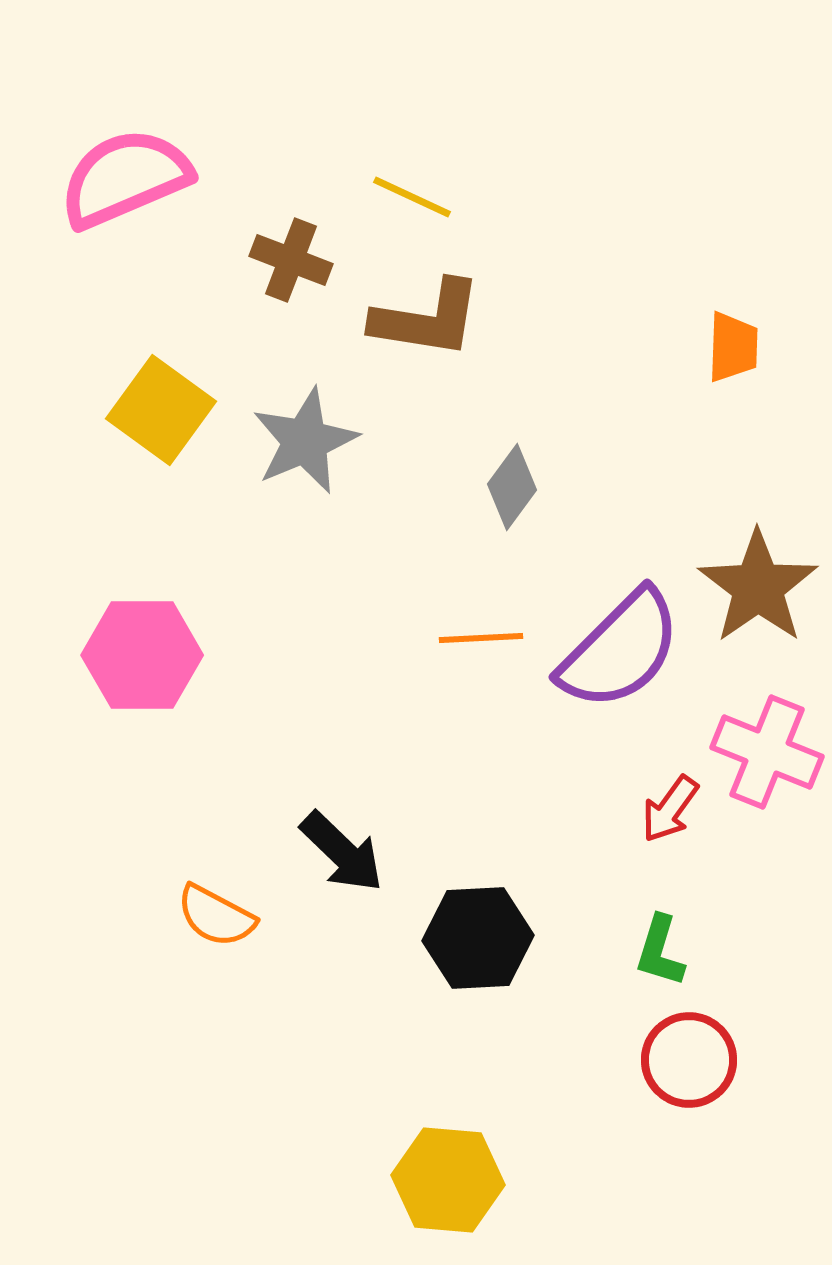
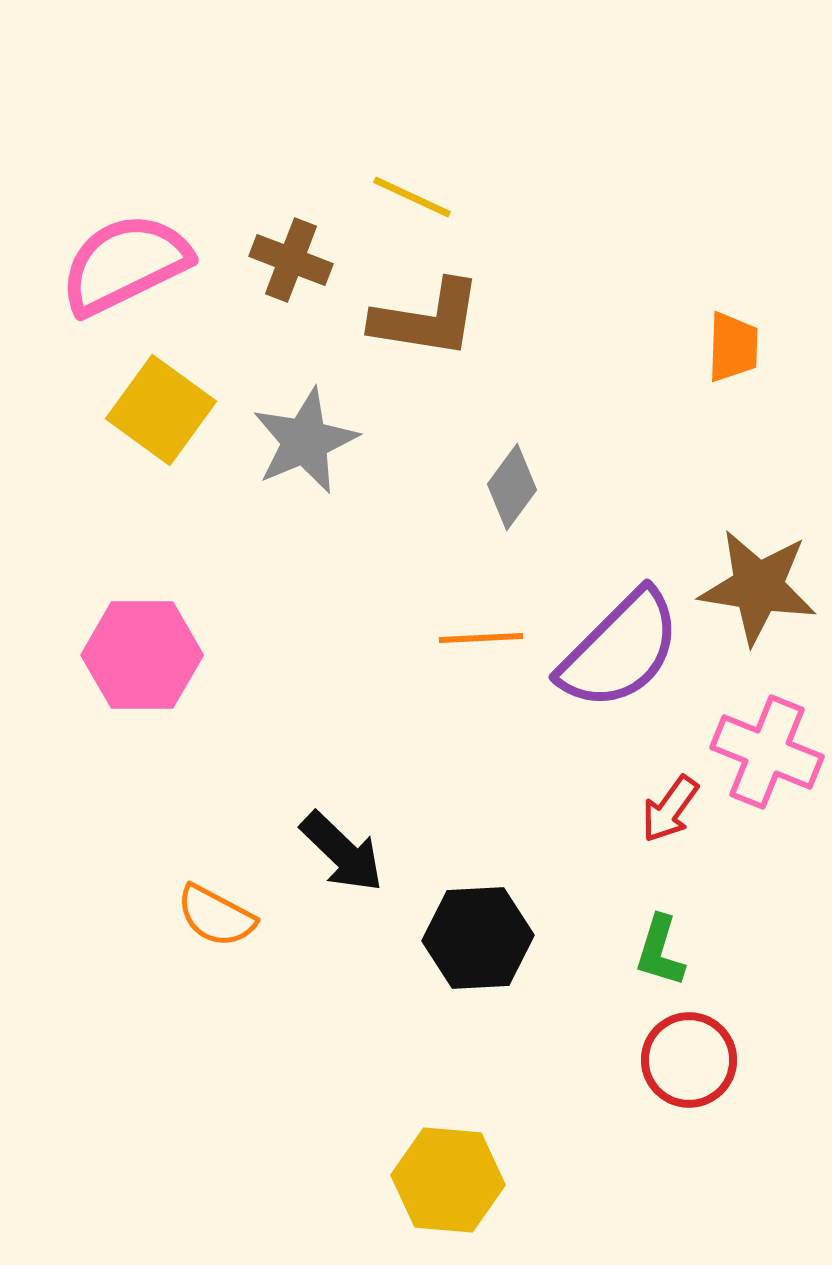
pink semicircle: moved 86 px down; rotated 3 degrees counterclockwise
brown star: rotated 28 degrees counterclockwise
